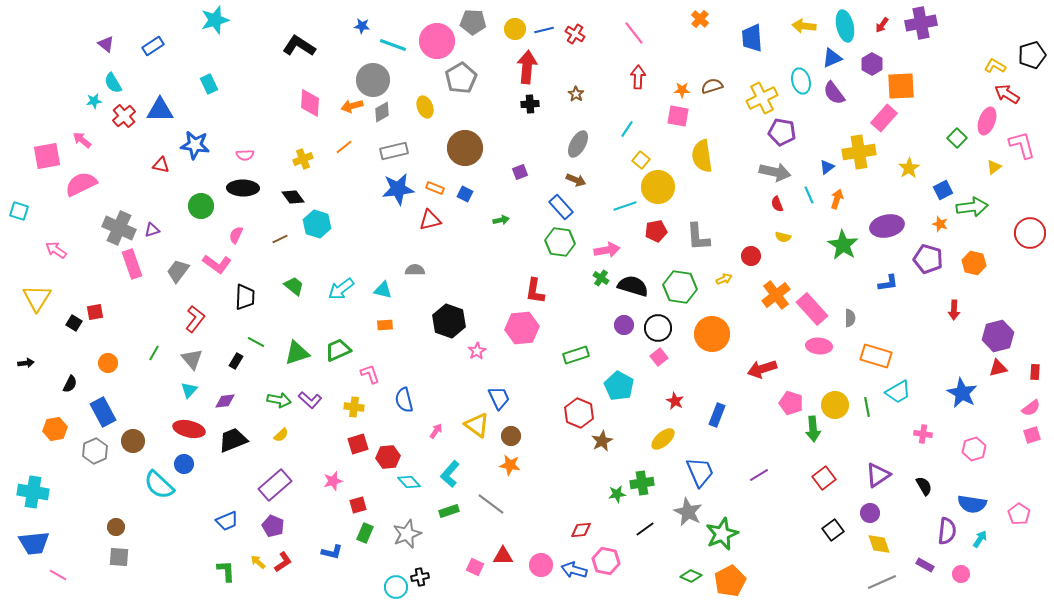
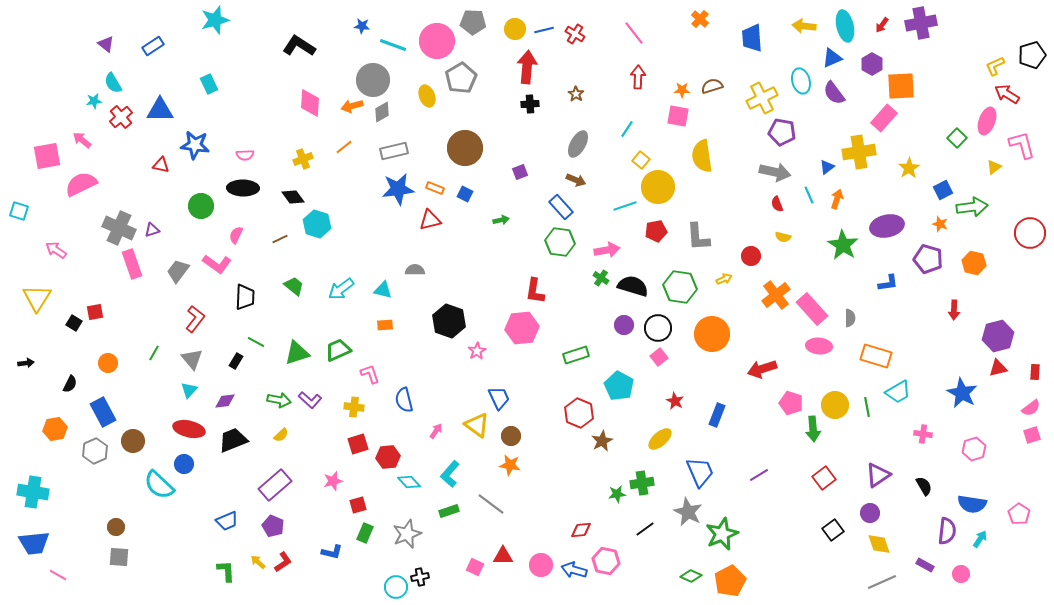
yellow L-shape at (995, 66): rotated 55 degrees counterclockwise
yellow ellipse at (425, 107): moved 2 px right, 11 px up
red cross at (124, 116): moved 3 px left, 1 px down
yellow ellipse at (663, 439): moved 3 px left
